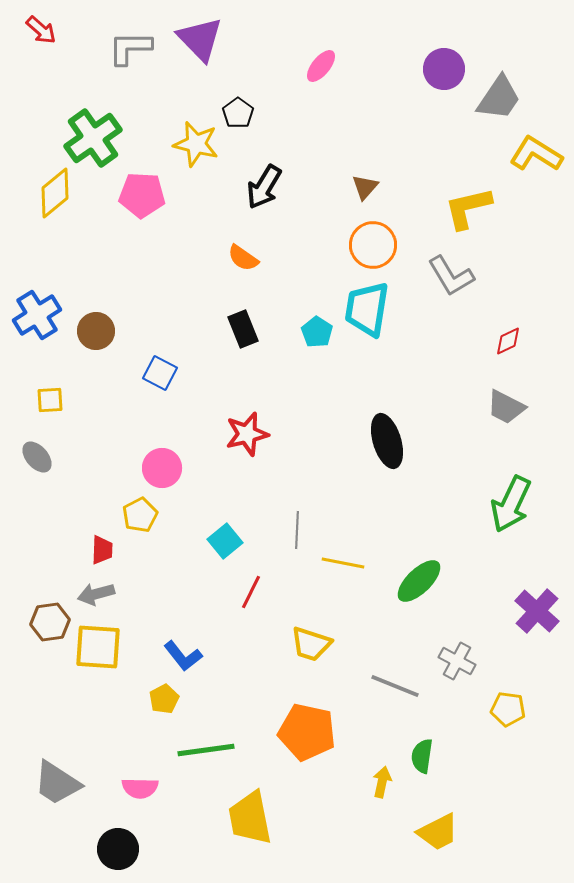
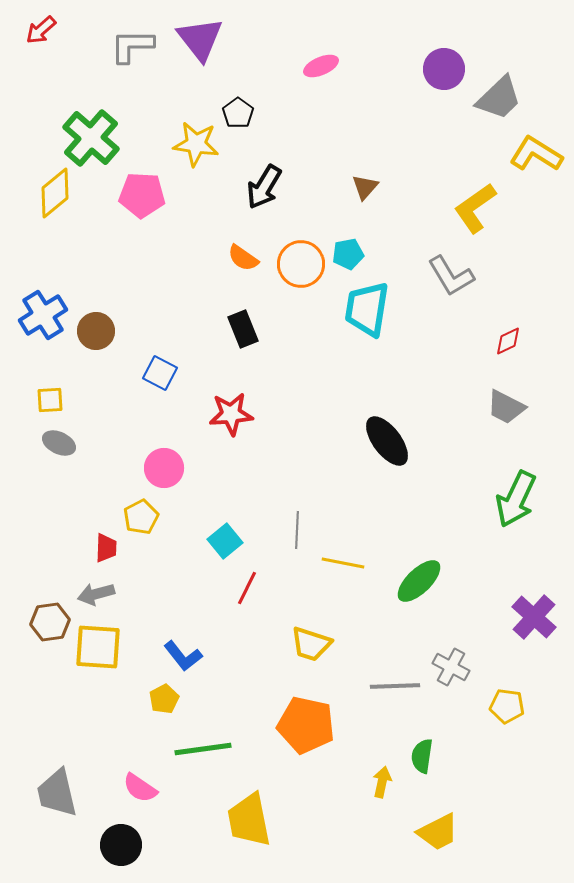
red arrow at (41, 30): rotated 96 degrees clockwise
purple triangle at (200, 39): rotated 6 degrees clockwise
gray L-shape at (130, 48): moved 2 px right, 2 px up
pink ellipse at (321, 66): rotated 28 degrees clockwise
gray trapezoid at (499, 98): rotated 12 degrees clockwise
green cross at (93, 138): moved 2 px left; rotated 14 degrees counterclockwise
yellow star at (196, 144): rotated 6 degrees counterclockwise
yellow L-shape at (468, 208): moved 7 px right; rotated 22 degrees counterclockwise
orange circle at (373, 245): moved 72 px left, 19 px down
blue cross at (37, 315): moved 6 px right
cyan pentagon at (317, 332): moved 31 px right, 78 px up; rotated 28 degrees clockwise
red star at (247, 434): moved 16 px left, 20 px up; rotated 9 degrees clockwise
black ellipse at (387, 441): rotated 20 degrees counterclockwise
gray ellipse at (37, 457): moved 22 px right, 14 px up; rotated 24 degrees counterclockwise
pink circle at (162, 468): moved 2 px right
green arrow at (511, 504): moved 5 px right, 5 px up
yellow pentagon at (140, 515): moved 1 px right, 2 px down
red trapezoid at (102, 550): moved 4 px right, 2 px up
red line at (251, 592): moved 4 px left, 4 px up
purple cross at (537, 611): moved 3 px left, 6 px down
gray cross at (457, 661): moved 6 px left, 6 px down
gray line at (395, 686): rotated 24 degrees counterclockwise
yellow pentagon at (508, 709): moved 1 px left, 3 px up
orange pentagon at (307, 732): moved 1 px left, 7 px up
green line at (206, 750): moved 3 px left, 1 px up
gray trapezoid at (57, 783): moved 10 px down; rotated 44 degrees clockwise
pink semicircle at (140, 788): rotated 33 degrees clockwise
yellow trapezoid at (250, 818): moved 1 px left, 2 px down
black circle at (118, 849): moved 3 px right, 4 px up
